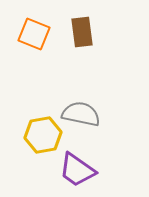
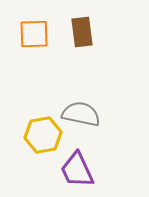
orange square: rotated 24 degrees counterclockwise
purple trapezoid: rotated 30 degrees clockwise
